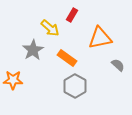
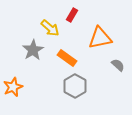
orange star: moved 7 px down; rotated 24 degrees counterclockwise
